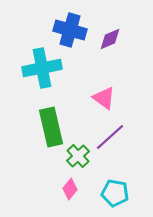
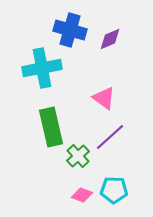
pink diamond: moved 12 px right, 6 px down; rotated 70 degrees clockwise
cyan pentagon: moved 1 px left, 3 px up; rotated 8 degrees counterclockwise
